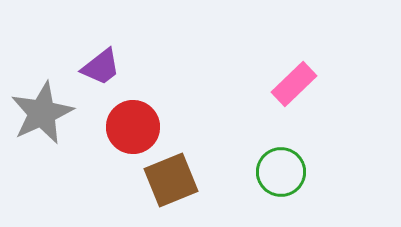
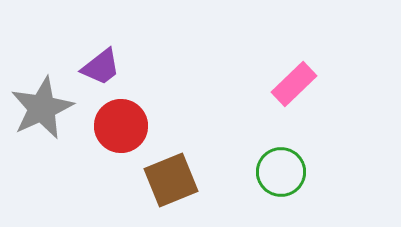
gray star: moved 5 px up
red circle: moved 12 px left, 1 px up
